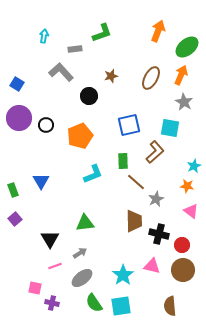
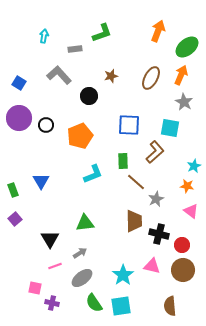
gray L-shape at (61, 72): moved 2 px left, 3 px down
blue square at (17, 84): moved 2 px right, 1 px up
blue square at (129, 125): rotated 15 degrees clockwise
